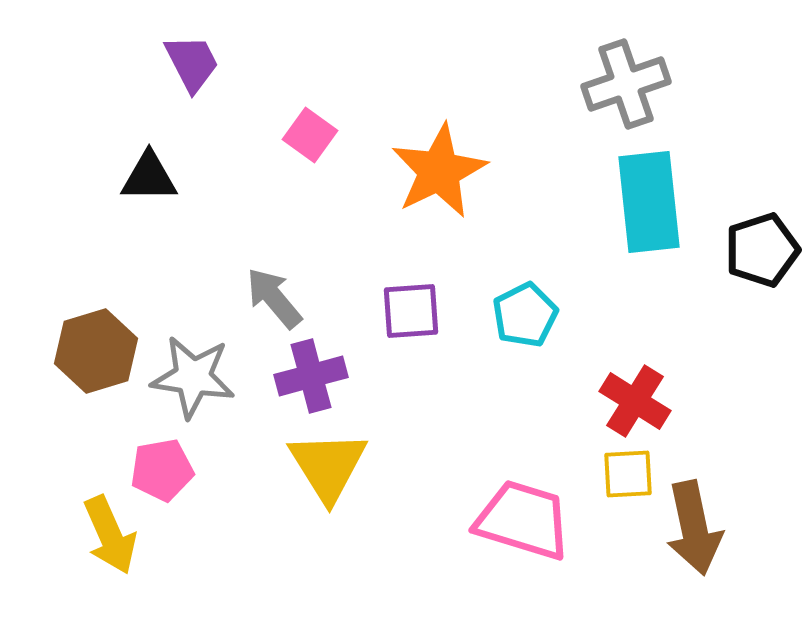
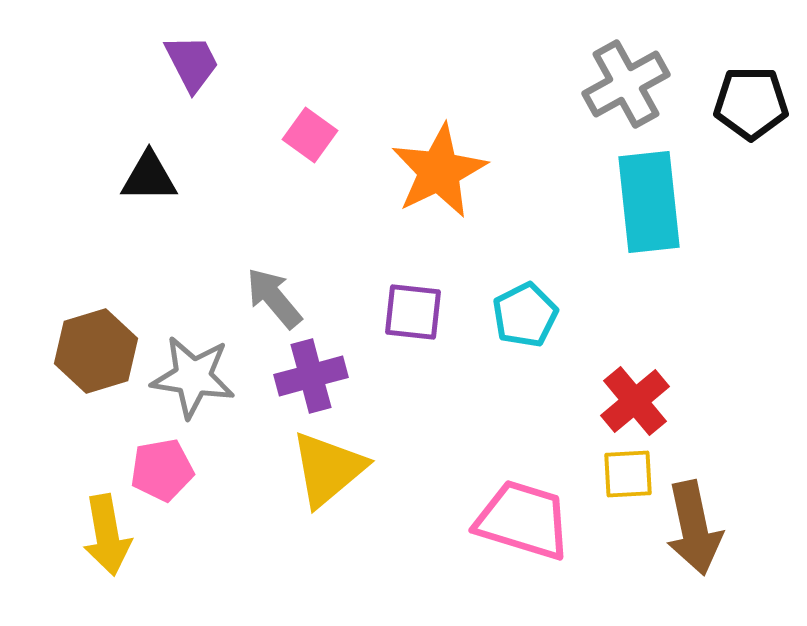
gray cross: rotated 10 degrees counterclockwise
black pentagon: moved 11 px left, 147 px up; rotated 18 degrees clockwise
purple square: moved 2 px right, 1 px down; rotated 10 degrees clockwise
red cross: rotated 18 degrees clockwise
yellow triangle: moved 3 px down; rotated 22 degrees clockwise
yellow arrow: moved 3 px left; rotated 14 degrees clockwise
